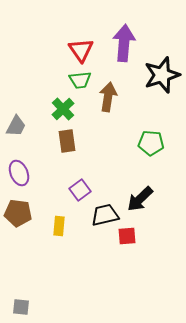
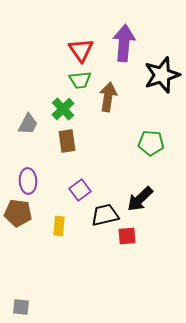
gray trapezoid: moved 12 px right, 2 px up
purple ellipse: moved 9 px right, 8 px down; rotated 20 degrees clockwise
